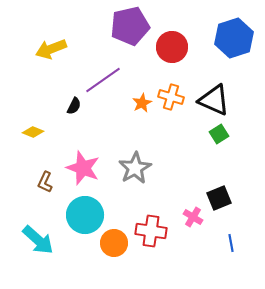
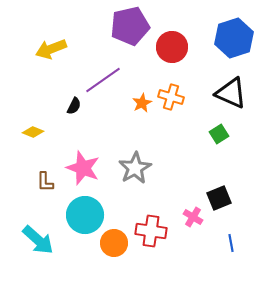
black triangle: moved 17 px right, 7 px up
brown L-shape: rotated 25 degrees counterclockwise
